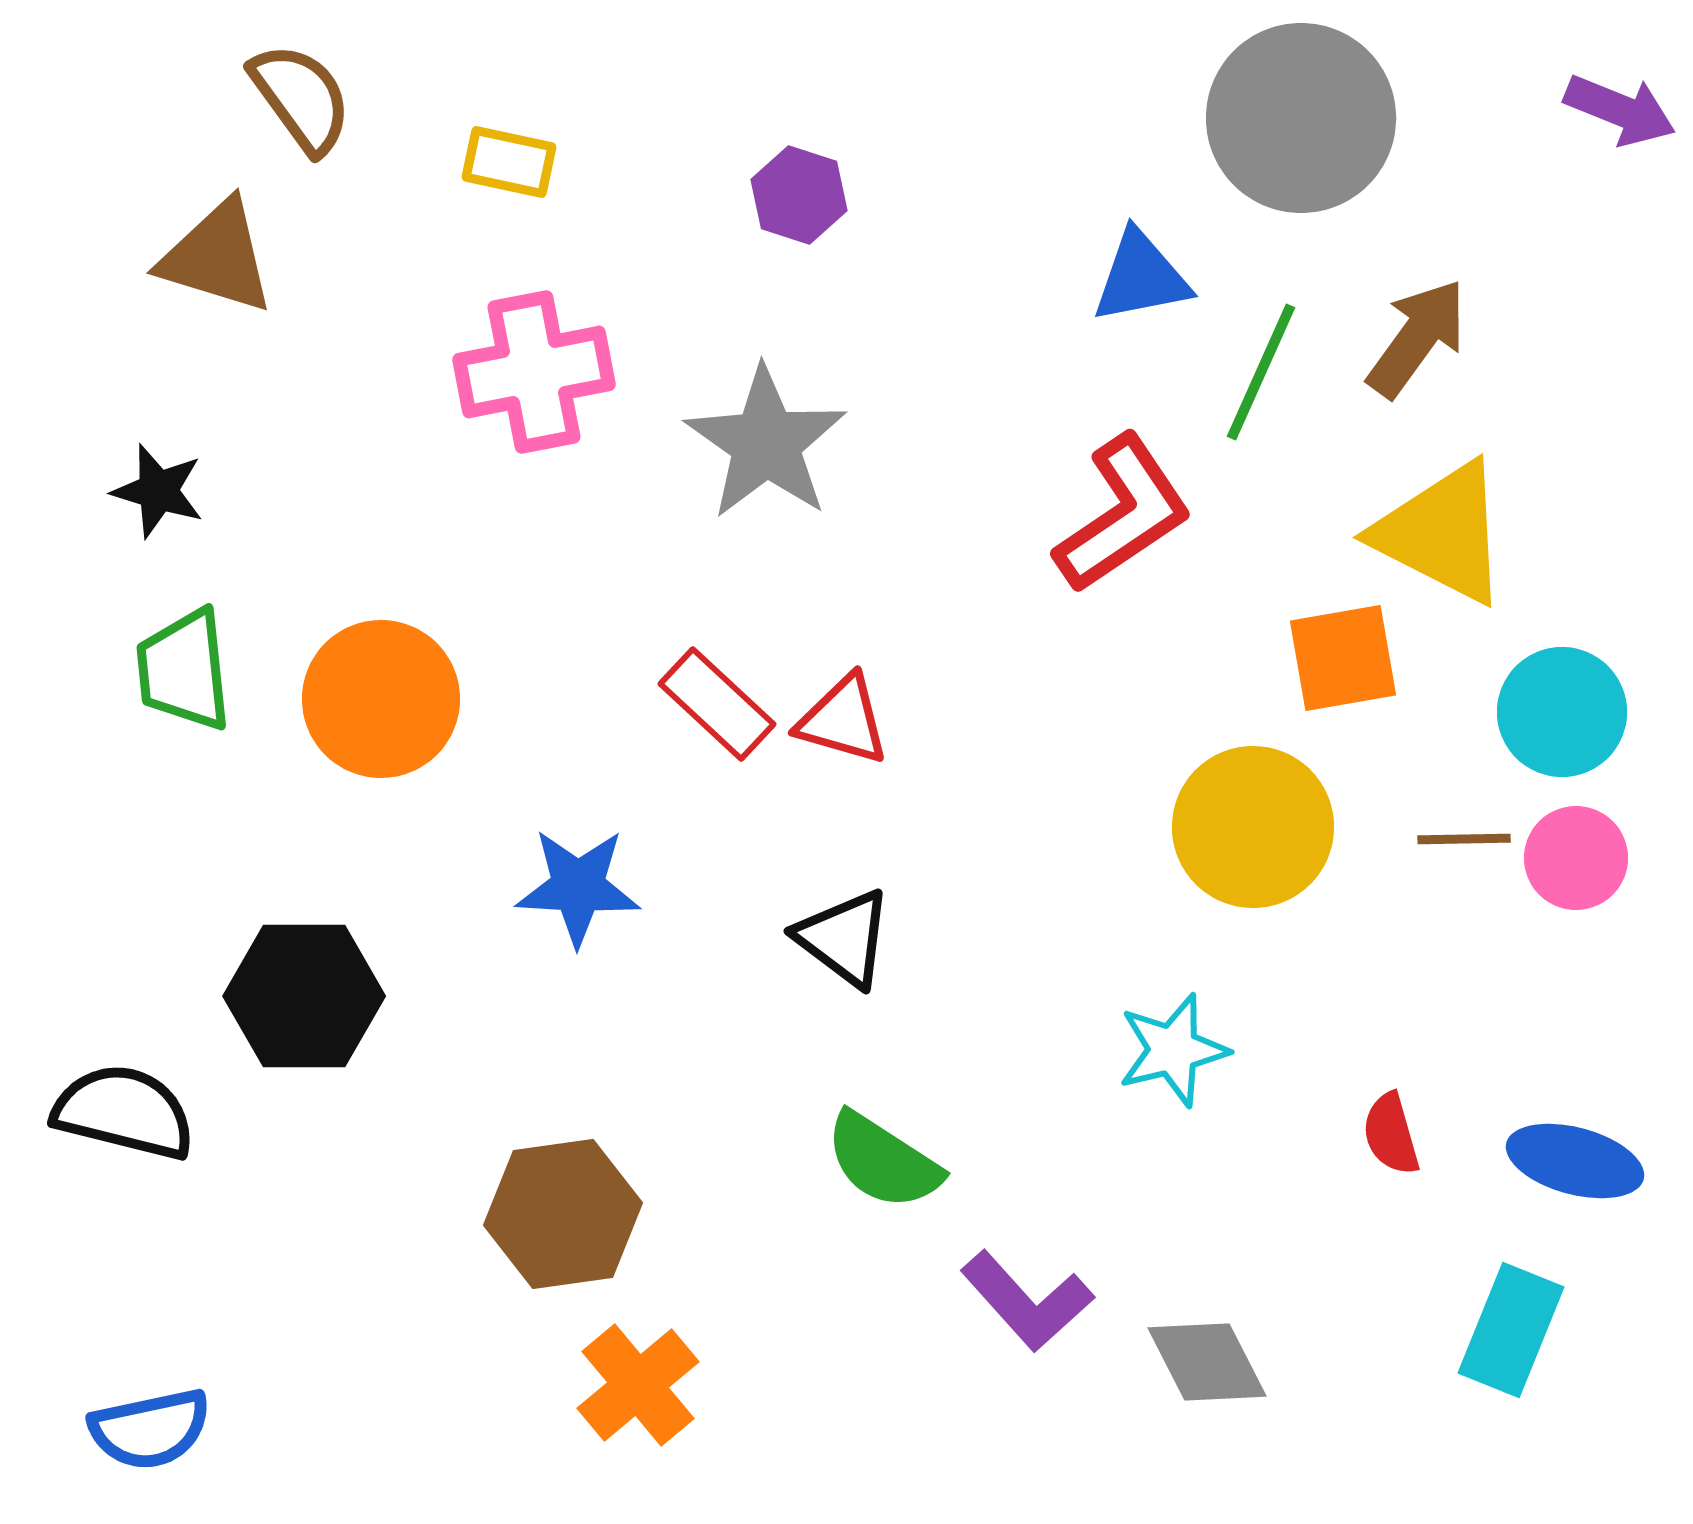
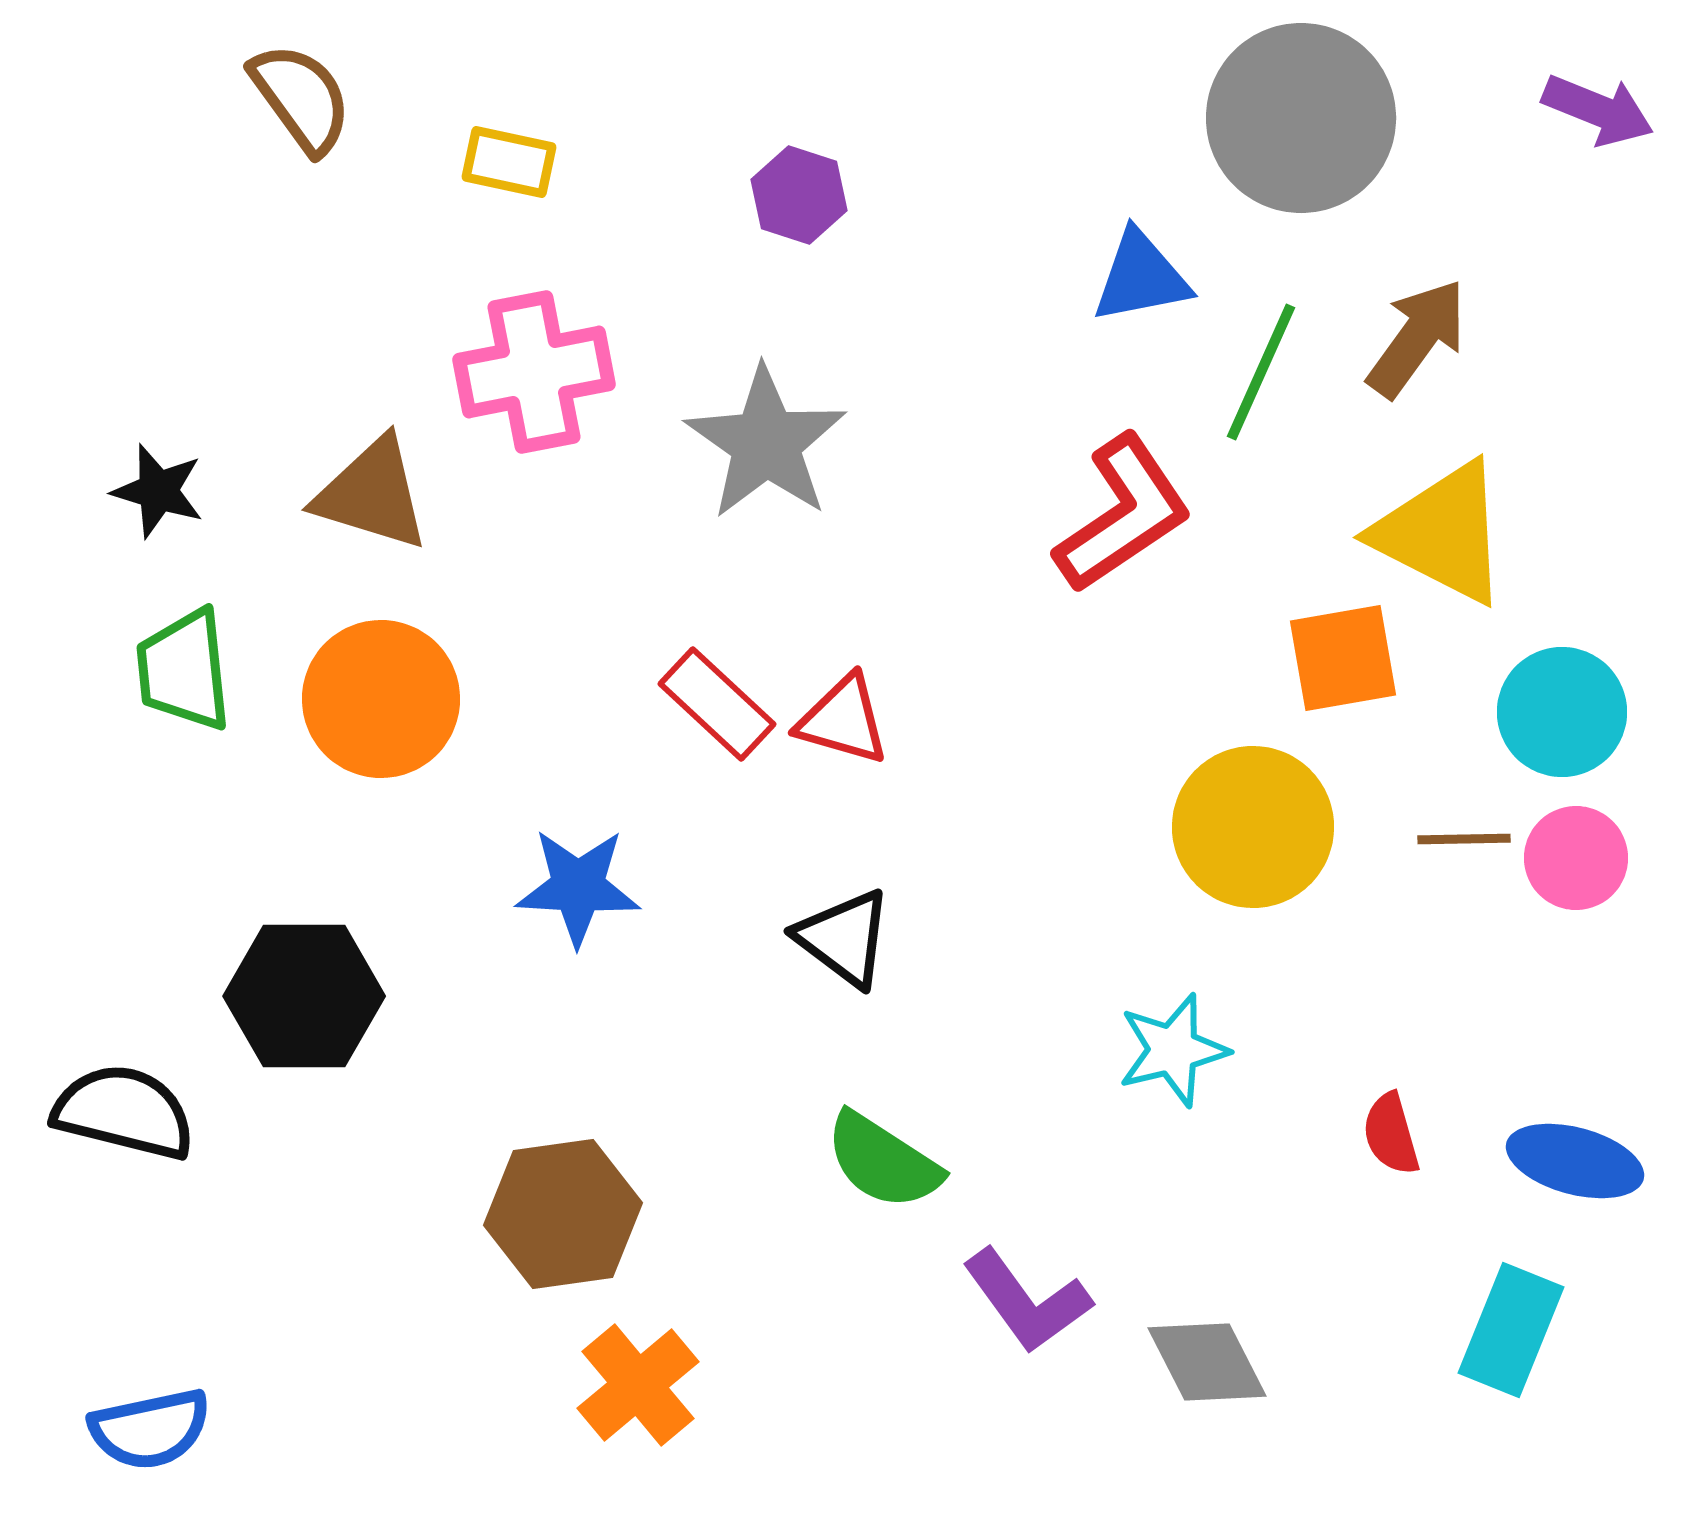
purple arrow: moved 22 px left
brown triangle: moved 155 px right, 237 px down
purple L-shape: rotated 6 degrees clockwise
